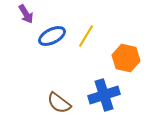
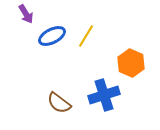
orange hexagon: moved 5 px right, 5 px down; rotated 12 degrees clockwise
